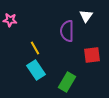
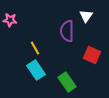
red square: rotated 30 degrees clockwise
green rectangle: rotated 66 degrees counterclockwise
